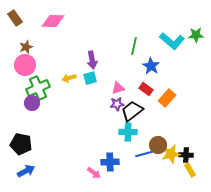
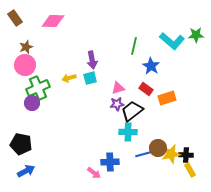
orange rectangle: rotated 30 degrees clockwise
brown circle: moved 3 px down
